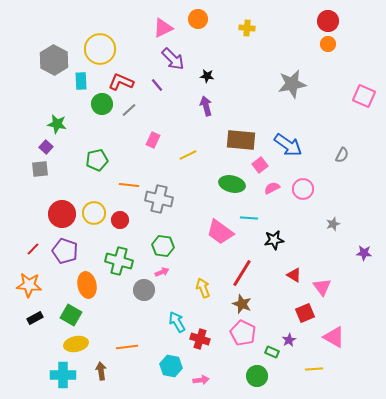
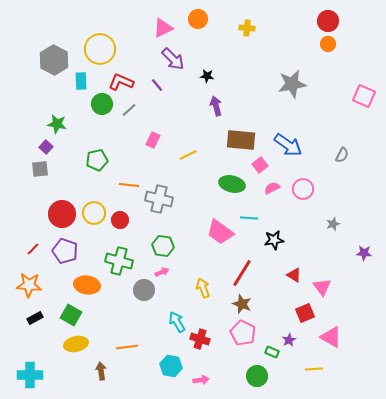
purple arrow at (206, 106): moved 10 px right
orange ellipse at (87, 285): rotated 70 degrees counterclockwise
pink triangle at (334, 337): moved 3 px left
cyan cross at (63, 375): moved 33 px left
